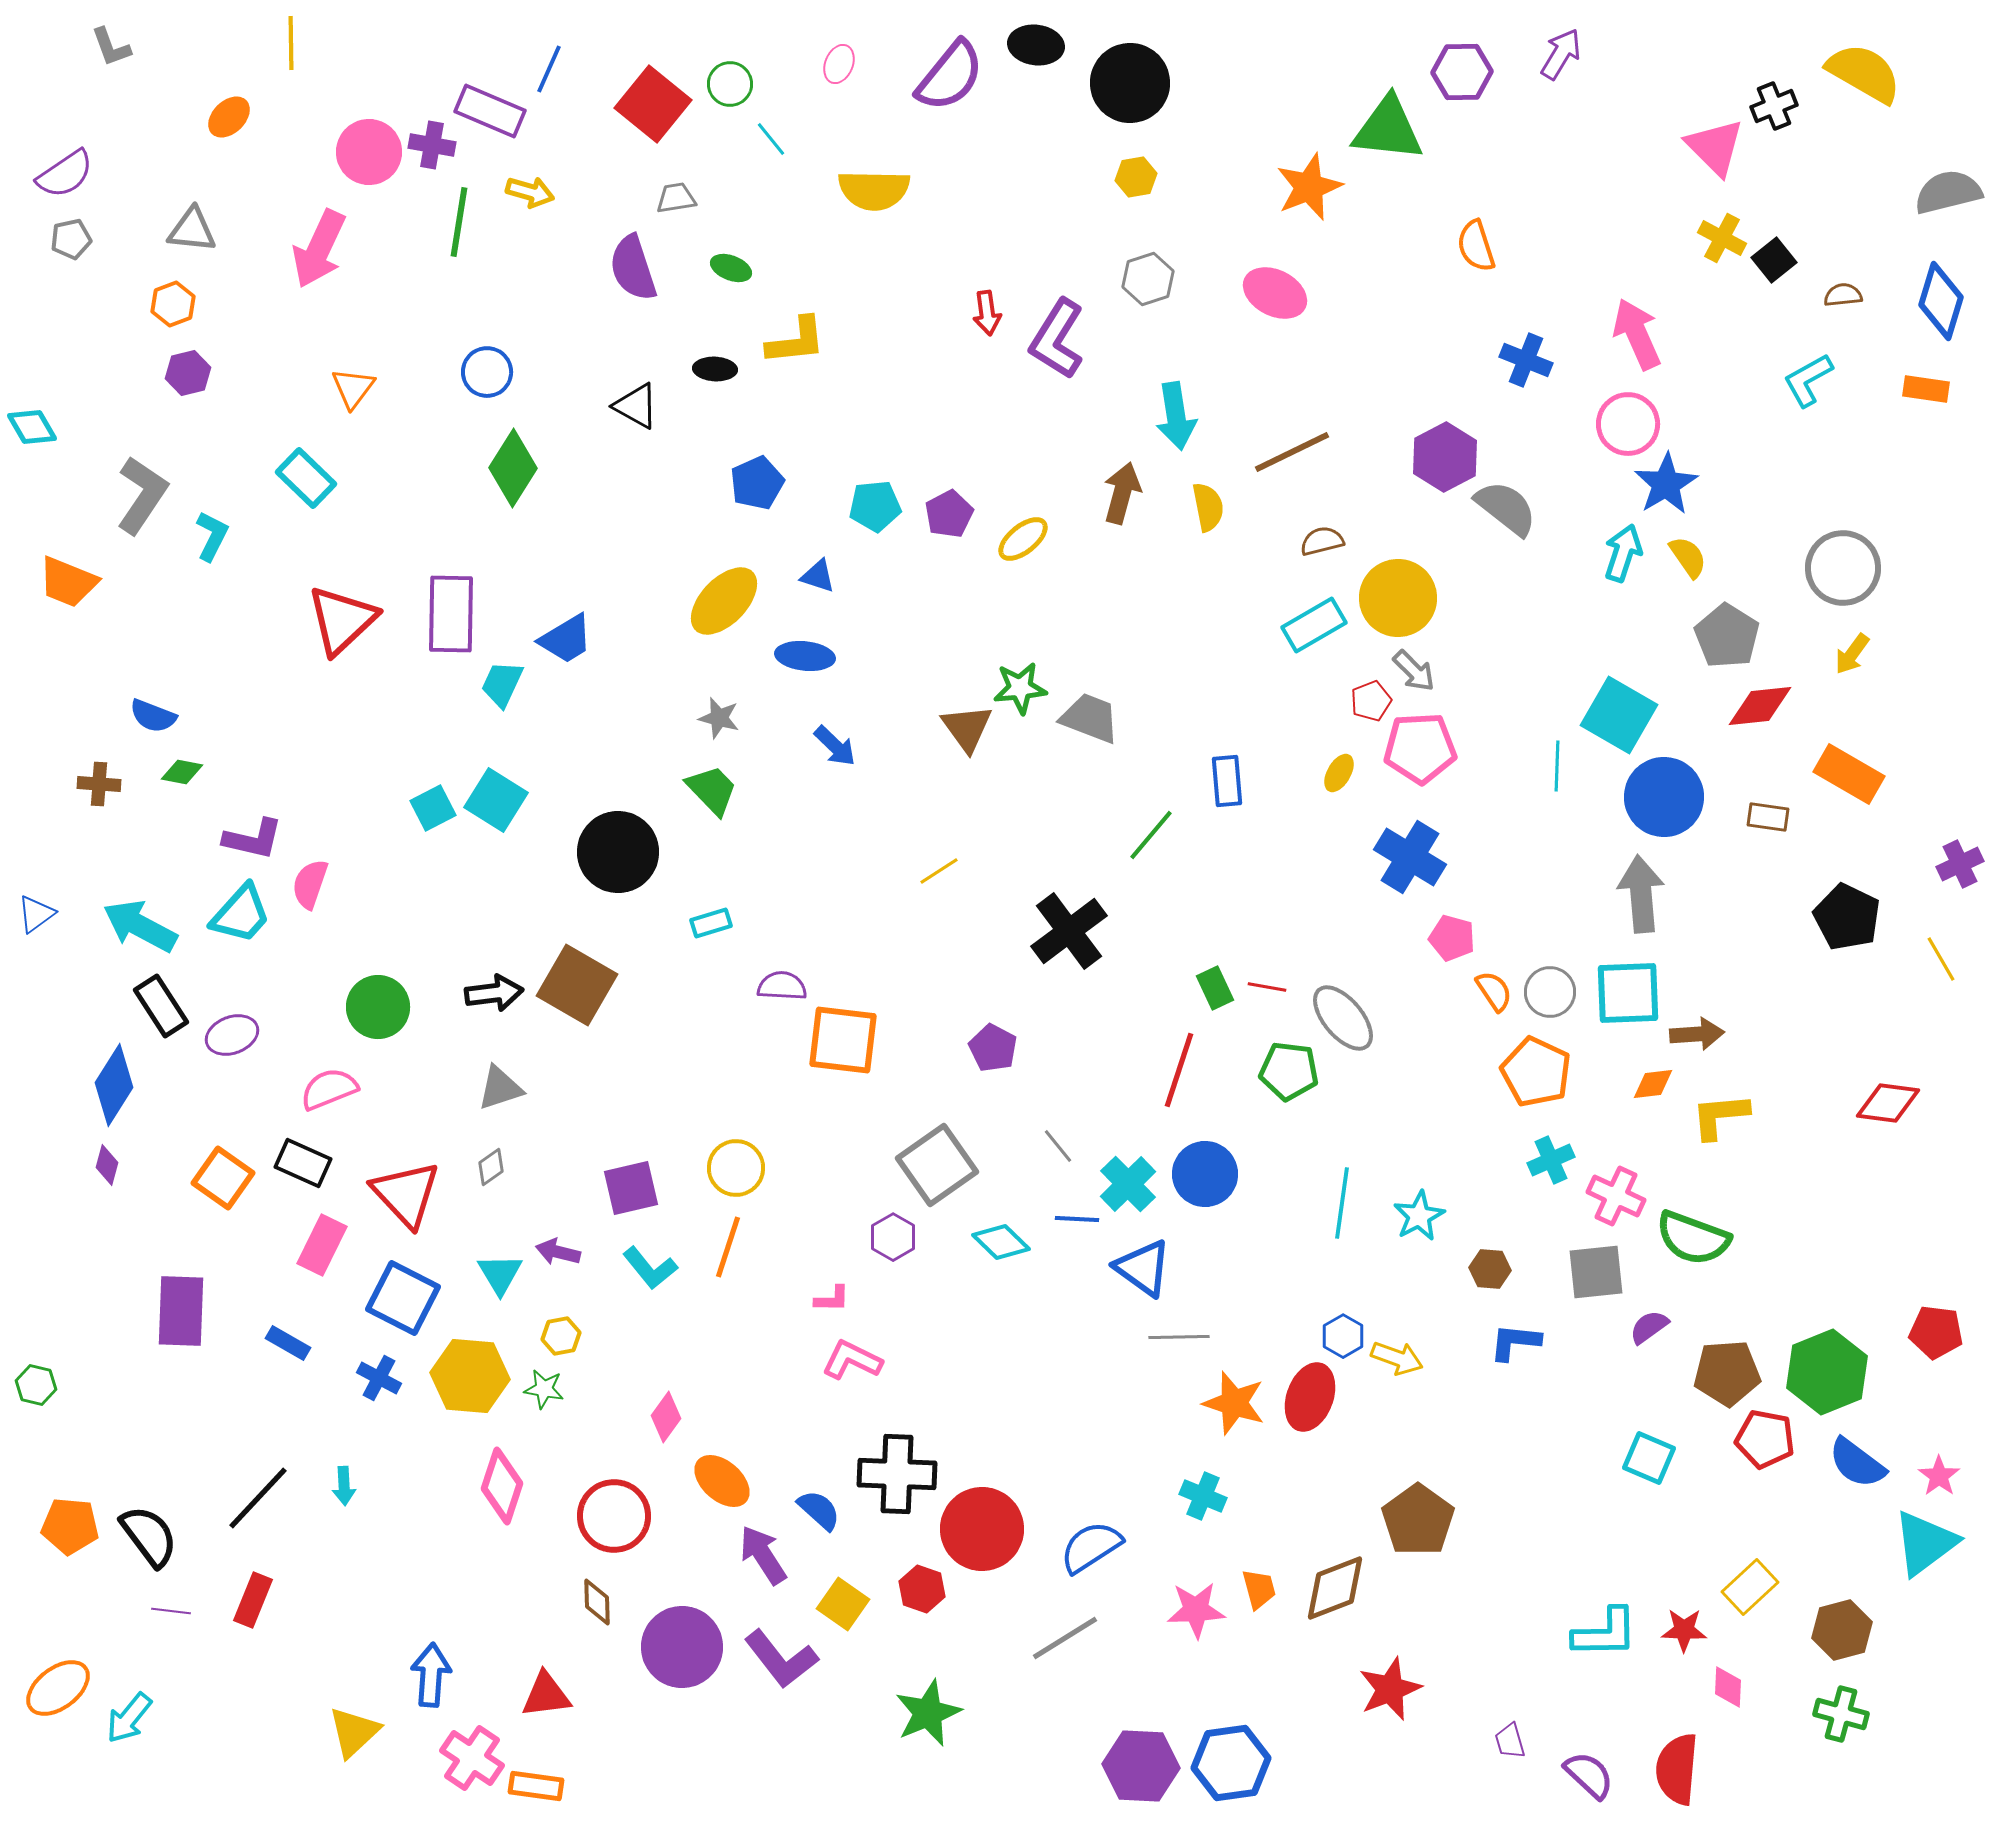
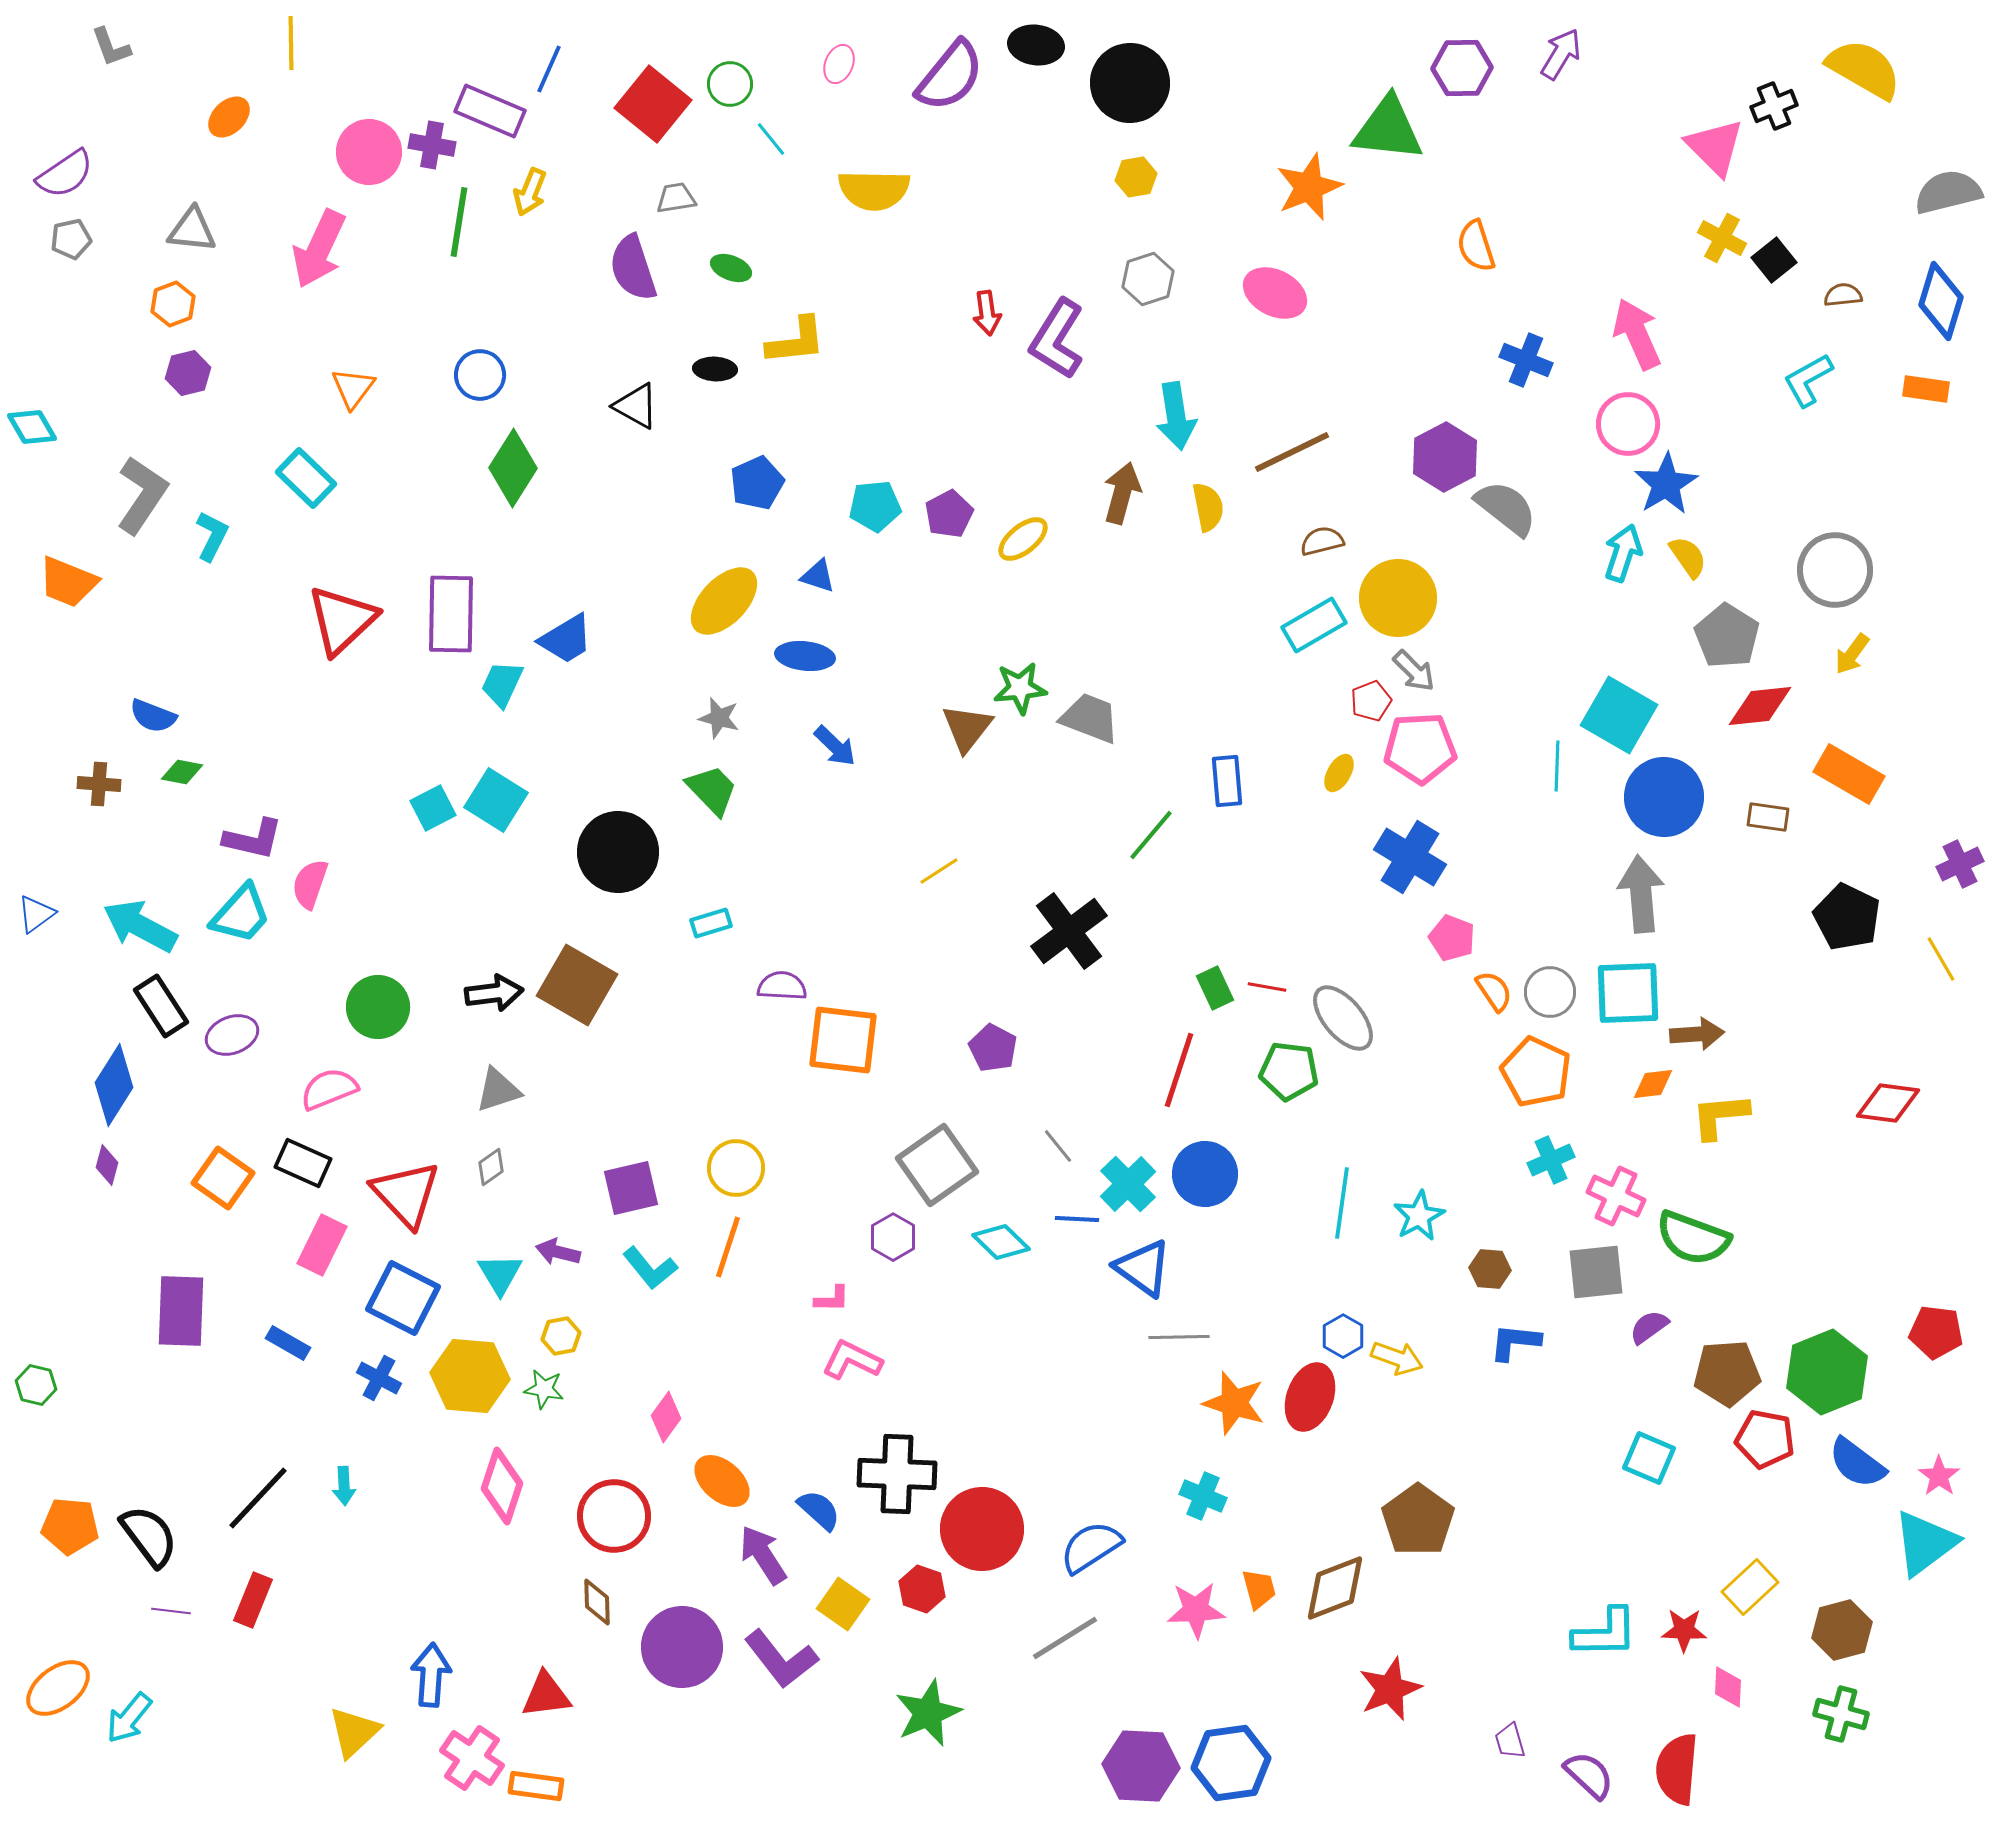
purple hexagon at (1462, 72): moved 4 px up
yellow semicircle at (1864, 73): moved 4 px up
yellow arrow at (530, 192): rotated 96 degrees clockwise
blue circle at (487, 372): moved 7 px left, 3 px down
gray circle at (1843, 568): moved 8 px left, 2 px down
brown triangle at (967, 728): rotated 14 degrees clockwise
pink pentagon at (1452, 938): rotated 6 degrees clockwise
gray triangle at (500, 1088): moved 2 px left, 2 px down
